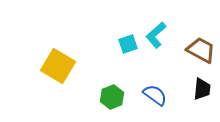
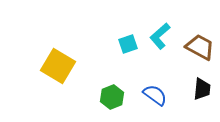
cyan L-shape: moved 4 px right, 1 px down
brown trapezoid: moved 1 px left, 3 px up
